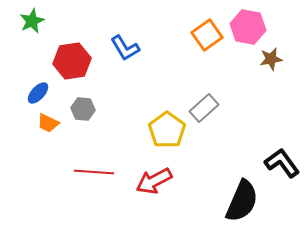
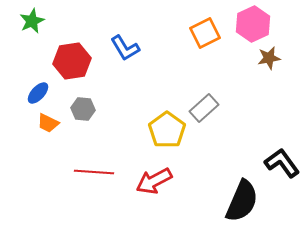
pink hexagon: moved 5 px right, 3 px up; rotated 24 degrees clockwise
orange square: moved 2 px left, 2 px up; rotated 8 degrees clockwise
brown star: moved 2 px left, 1 px up
